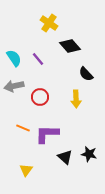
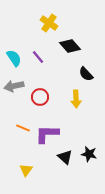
purple line: moved 2 px up
